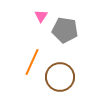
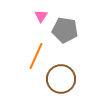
orange line: moved 4 px right, 6 px up
brown circle: moved 1 px right, 2 px down
